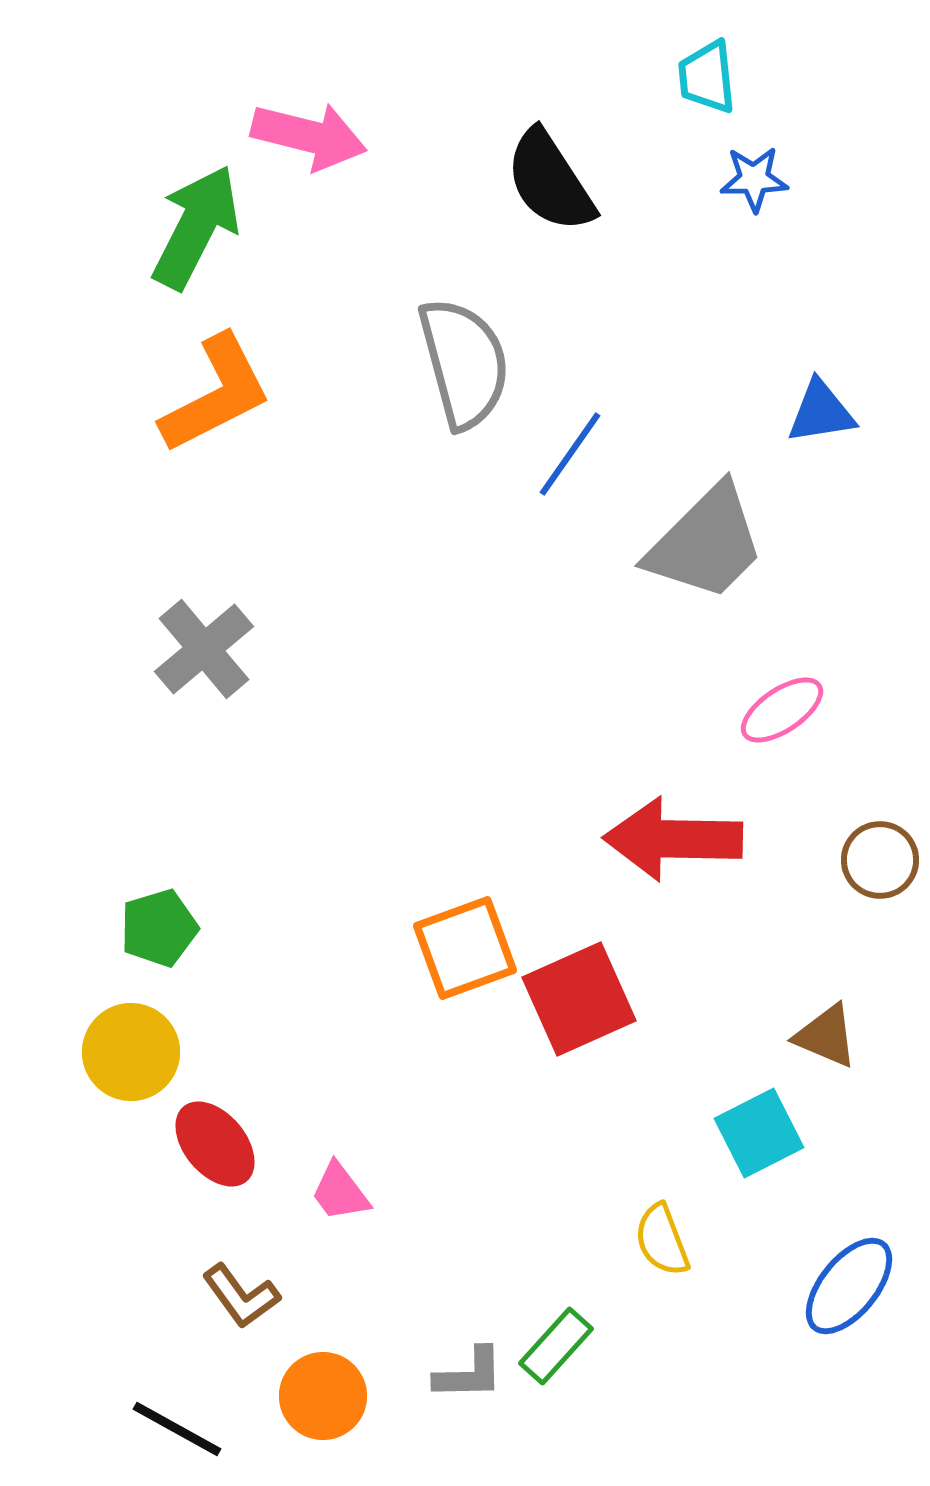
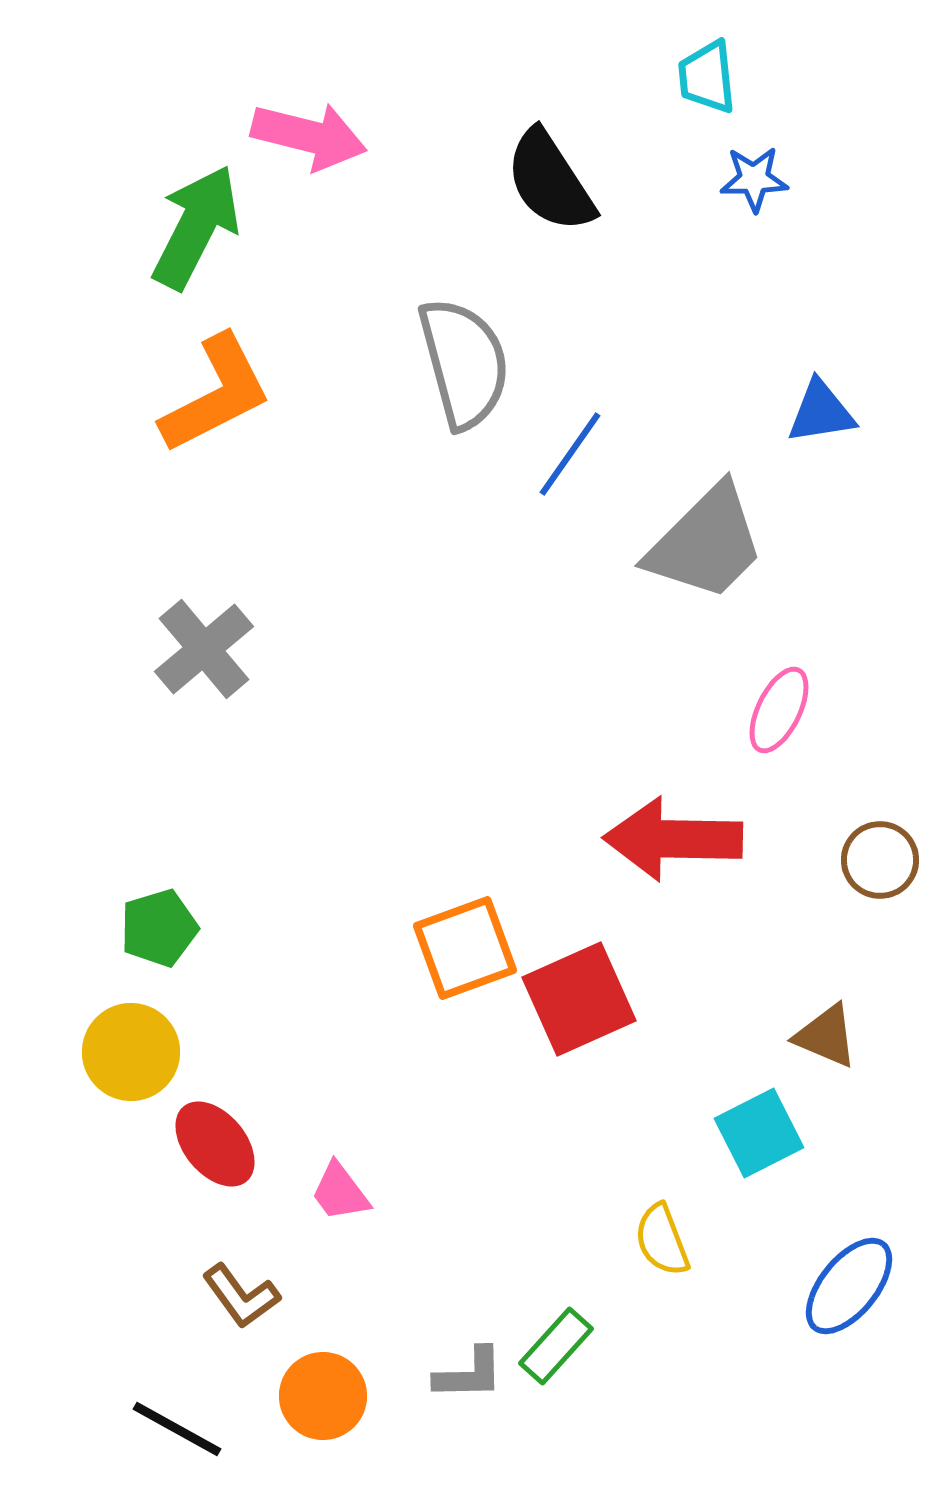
pink ellipse: moved 3 px left; rotated 30 degrees counterclockwise
